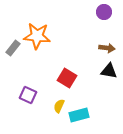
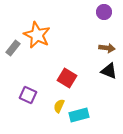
orange star: moved 1 px up; rotated 20 degrees clockwise
black triangle: rotated 12 degrees clockwise
